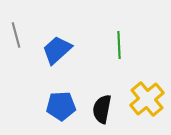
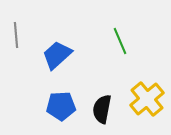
gray line: rotated 10 degrees clockwise
green line: moved 1 px right, 4 px up; rotated 20 degrees counterclockwise
blue trapezoid: moved 5 px down
